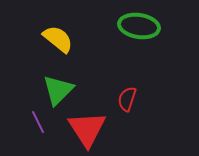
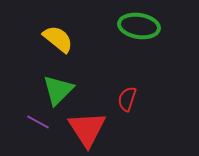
purple line: rotated 35 degrees counterclockwise
